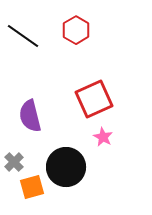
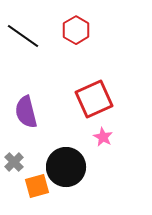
purple semicircle: moved 4 px left, 4 px up
orange square: moved 5 px right, 1 px up
